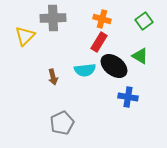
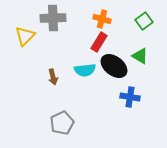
blue cross: moved 2 px right
